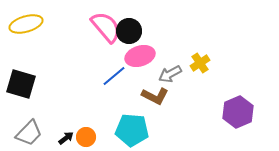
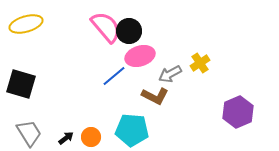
gray trapezoid: rotated 76 degrees counterclockwise
orange circle: moved 5 px right
